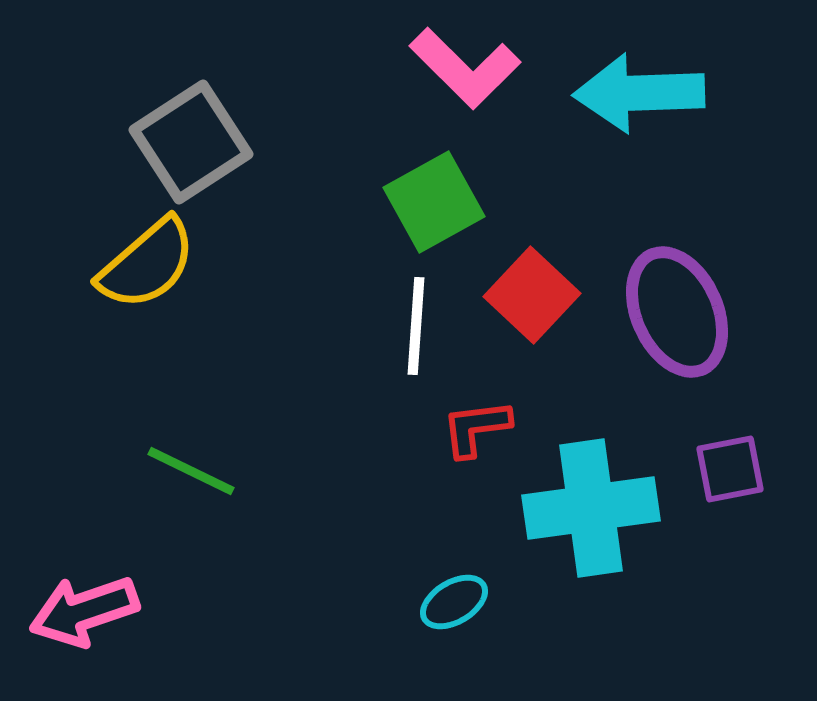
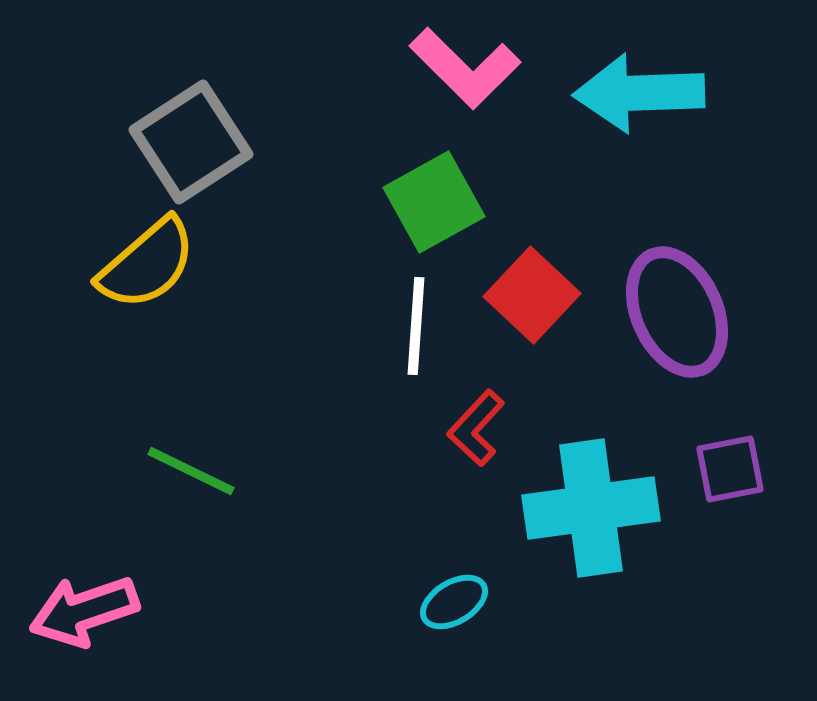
red L-shape: rotated 40 degrees counterclockwise
